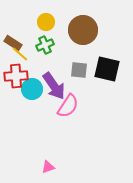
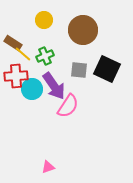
yellow circle: moved 2 px left, 2 px up
green cross: moved 11 px down
yellow line: moved 3 px right
black square: rotated 12 degrees clockwise
